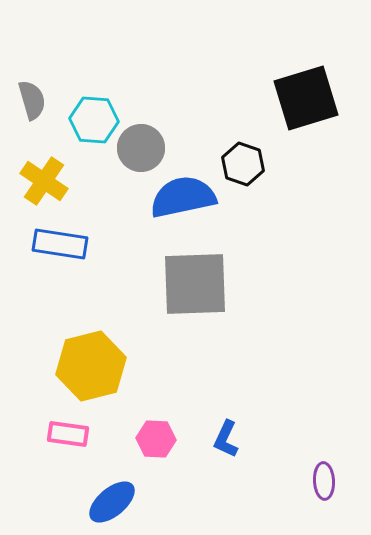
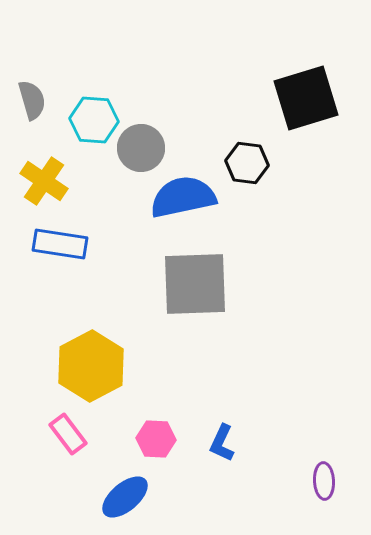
black hexagon: moved 4 px right, 1 px up; rotated 12 degrees counterclockwise
yellow hexagon: rotated 14 degrees counterclockwise
pink rectangle: rotated 45 degrees clockwise
blue L-shape: moved 4 px left, 4 px down
blue ellipse: moved 13 px right, 5 px up
